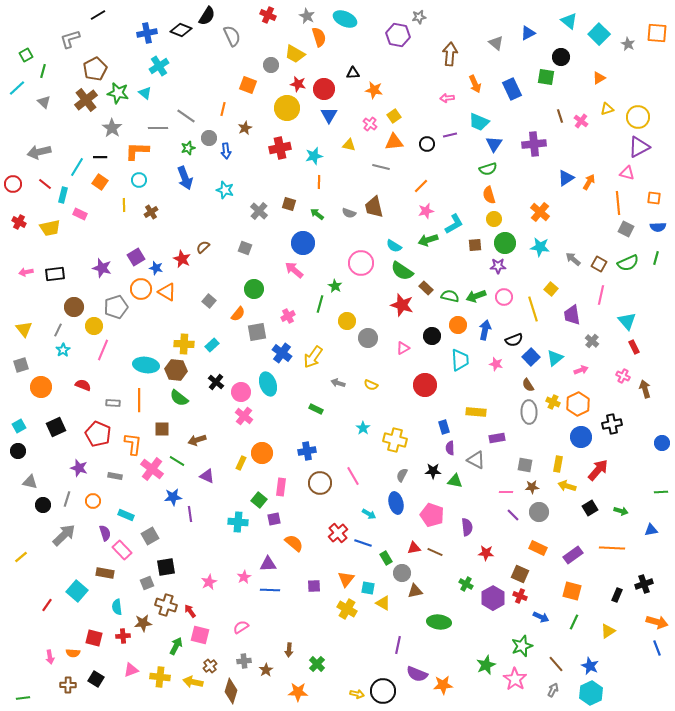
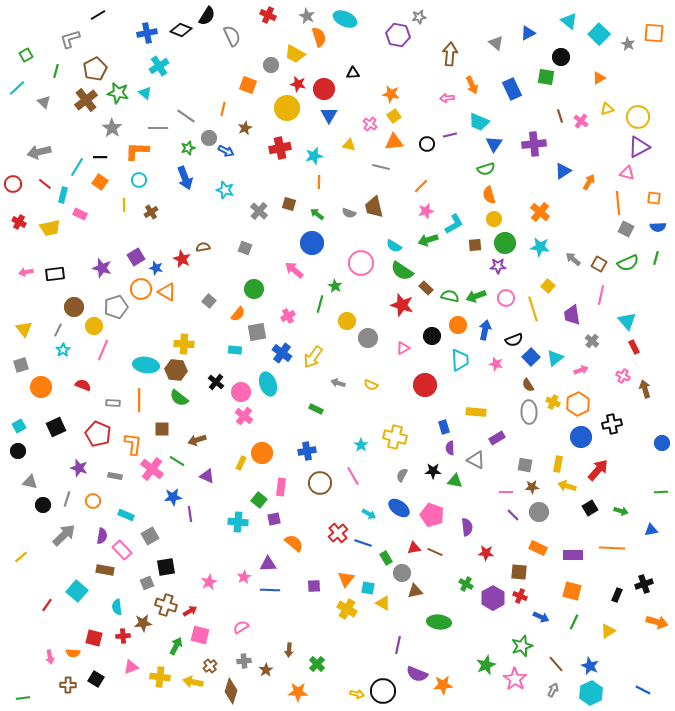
orange square at (657, 33): moved 3 px left
green line at (43, 71): moved 13 px right
orange arrow at (475, 84): moved 3 px left, 1 px down
orange star at (374, 90): moved 17 px right, 4 px down
blue arrow at (226, 151): rotated 56 degrees counterclockwise
green semicircle at (488, 169): moved 2 px left
blue triangle at (566, 178): moved 3 px left, 7 px up
blue circle at (303, 243): moved 9 px right
brown semicircle at (203, 247): rotated 32 degrees clockwise
yellow square at (551, 289): moved 3 px left, 3 px up
pink circle at (504, 297): moved 2 px right, 1 px down
cyan rectangle at (212, 345): moved 23 px right, 5 px down; rotated 48 degrees clockwise
cyan star at (363, 428): moved 2 px left, 17 px down
purple rectangle at (497, 438): rotated 21 degrees counterclockwise
yellow cross at (395, 440): moved 3 px up
blue ellipse at (396, 503): moved 3 px right, 5 px down; rotated 40 degrees counterclockwise
purple semicircle at (105, 533): moved 3 px left, 3 px down; rotated 28 degrees clockwise
purple rectangle at (573, 555): rotated 36 degrees clockwise
brown rectangle at (105, 573): moved 3 px up
brown square at (520, 574): moved 1 px left, 2 px up; rotated 18 degrees counterclockwise
red arrow at (190, 611): rotated 96 degrees clockwise
blue line at (657, 648): moved 14 px left, 42 px down; rotated 42 degrees counterclockwise
pink triangle at (131, 670): moved 3 px up
